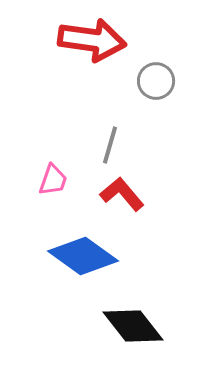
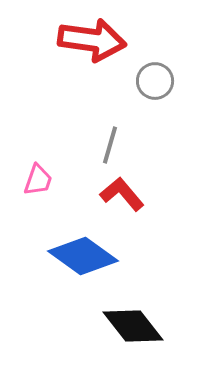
gray circle: moved 1 px left
pink trapezoid: moved 15 px left
